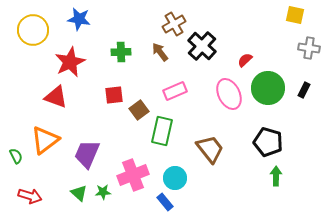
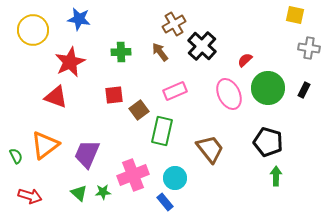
orange triangle: moved 5 px down
